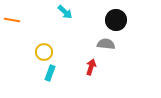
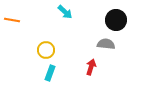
yellow circle: moved 2 px right, 2 px up
